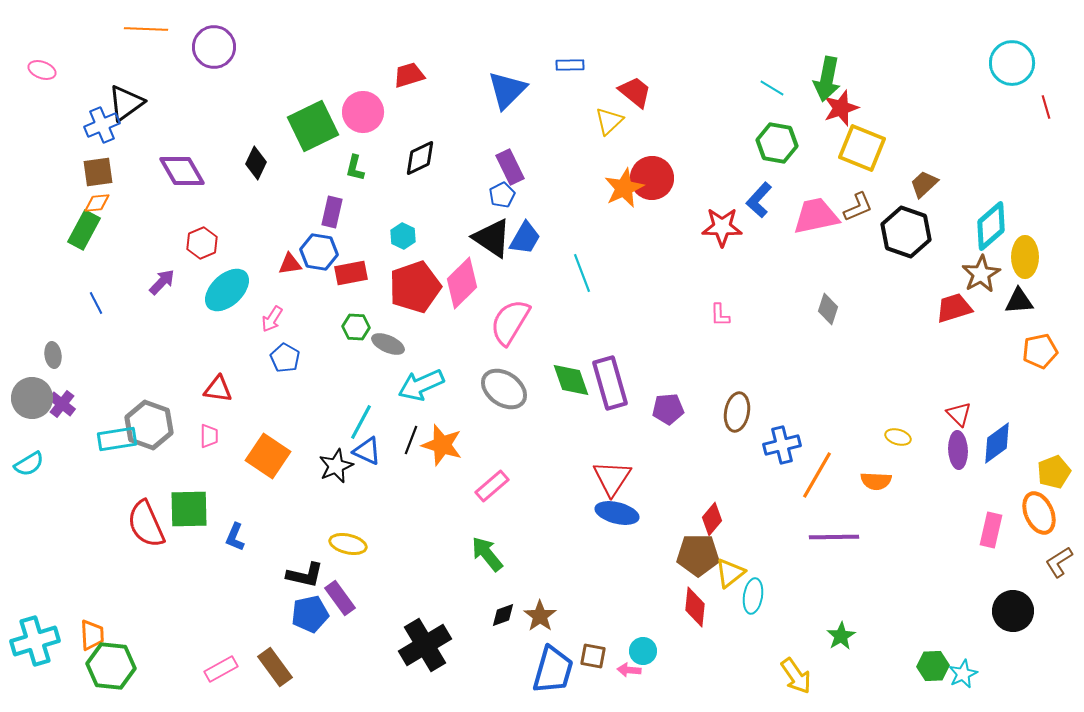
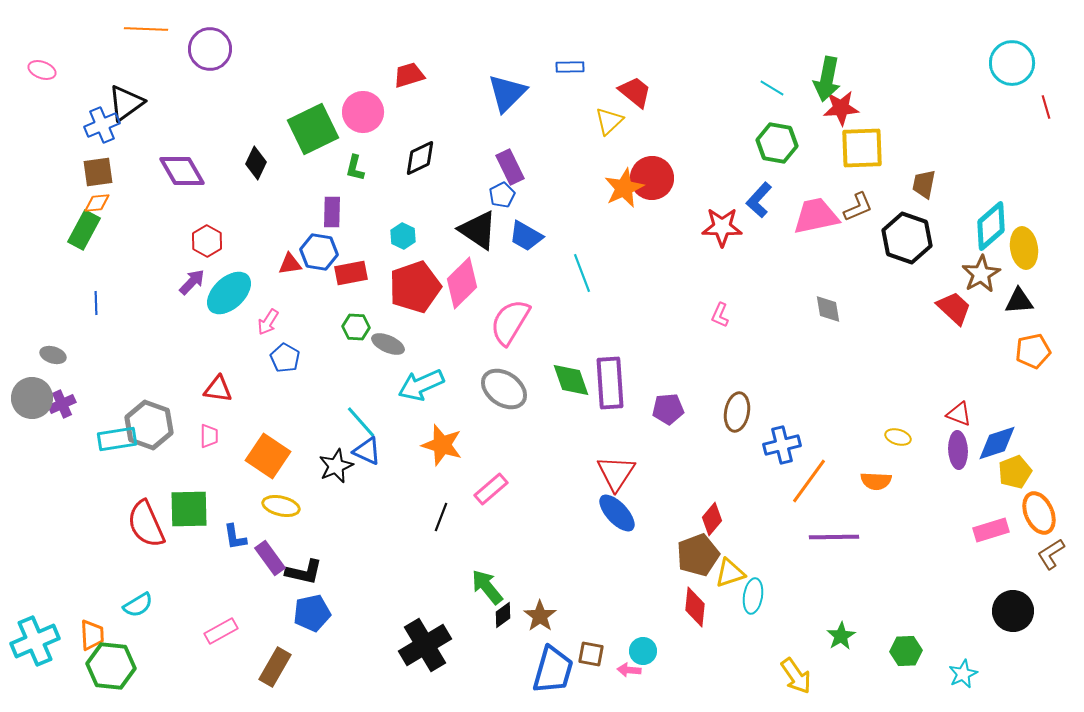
purple circle at (214, 47): moved 4 px left, 2 px down
blue rectangle at (570, 65): moved 2 px down
blue triangle at (507, 90): moved 3 px down
red star at (841, 108): rotated 15 degrees clockwise
green square at (313, 126): moved 3 px down
yellow square at (862, 148): rotated 24 degrees counterclockwise
brown trapezoid at (924, 184): rotated 36 degrees counterclockwise
purple rectangle at (332, 212): rotated 12 degrees counterclockwise
black hexagon at (906, 232): moved 1 px right, 6 px down
black triangle at (492, 238): moved 14 px left, 8 px up
blue trapezoid at (525, 238): moved 1 px right, 2 px up; rotated 90 degrees clockwise
red hexagon at (202, 243): moved 5 px right, 2 px up; rotated 8 degrees counterclockwise
yellow ellipse at (1025, 257): moved 1 px left, 9 px up; rotated 9 degrees counterclockwise
purple arrow at (162, 282): moved 30 px right
cyan ellipse at (227, 290): moved 2 px right, 3 px down
blue line at (96, 303): rotated 25 degrees clockwise
red trapezoid at (954, 308): rotated 60 degrees clockwise
gray diamond at (828, 309): rotated 28 degrees counterclockwise
pink L-shape at (720, 315): rotated 25 degrees clockwise
pink arrow at (272, 319): moved 4 px left, 3 px down
orange pentagon at (1040, 351): moved 7 px left
gray ellipse at (53, 355): rotated 65 degrees counterclockwise
purple rectangle at (610, 383): rotated 12 degrees clockwise
purple cross at (62, 404): rotated 28 degrees clockwise
red triangle at (959, 414): rotated 24 degrees counterclockwise
cyan line at (361, 422): rotated 69 degrees counterclockwise
black line at (411, 440): moved 30 px right, 77 px down
blue diamond at (997, 443): rotated 18 degrees clockwise
cyan semicircle at (29, 464): moved 109 px right, 141 px down
yellow pentagon at (1054, 472): moved 39 px left
orange line at (817, 475): moved 8 px left, 6 px down; rotated 6 degrees clockwise
red triangle at (612, 478): moved 4 px right, 5 px up
pink rectangle at (492, 486): moved 1 px left, 3 px down
blue ellipse at (617, 513): rotated 33 degrees clockwise
pink rectangle at (991, 530): rotated 60 degrees clockwise
blue L-shape at (235, 537): rotated 32 degrees counterclockwise
yellow ellipse at (348, 544): moved 67 px left, 38 px up
green arrow at (487, 554): moved 33 px down
brown pentagon at (698, 555): rotated 21 degrees counterclockwise
brown L-shape at (1059, 562): moved 8 px left, 8 px up
yellow triangle at (730, 573): rotated 20 degrees clockwise
black L-shape at (305, 575): moved 1 px left, 3 px up
purple rectangle at (340, 598): moved 70 px left, 40 px up
blue pentagon at (310, 614): moved 2 px right, 1 px up
black diamond at (503, 615): rotated 16 degrees counterclockwise
cyan cross at (35, 641): rotated 6 degrees counterclockwise
brown square at (593, 656): moved 2 px left, 2 px up
green hexagon at (933, 666): moved 27 px left, 15 px up
brown rectangle at (275, 667): rotated 66 degrees clockwise
pink rectangle at (221, 669): moved 38 px up
